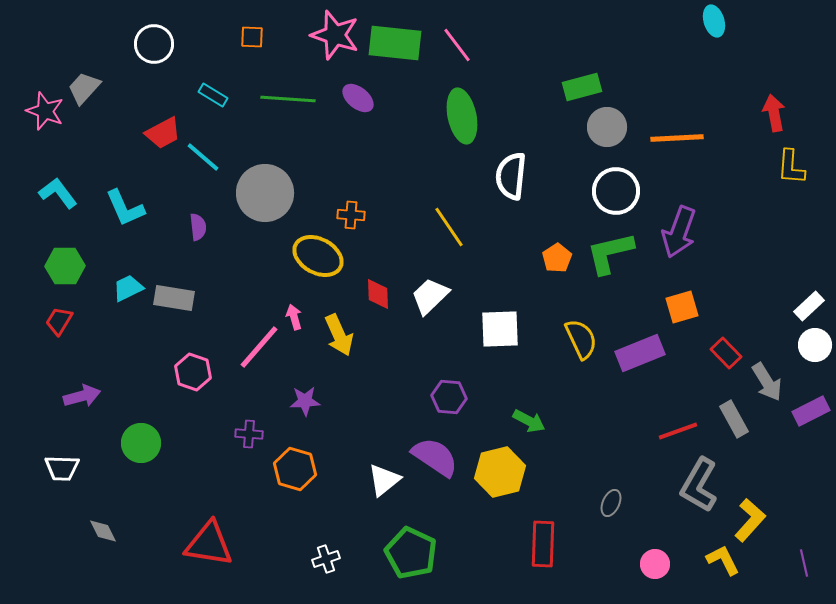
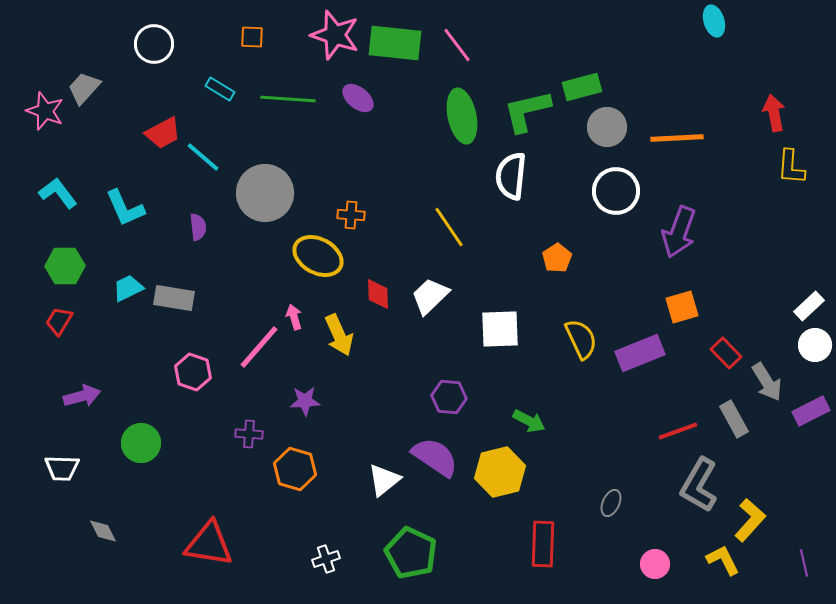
cyan rectangle at (213, 95): moved 7 px right, 6 px up
green L-shape at (610, 253): moved 83 px left, 142 px up
